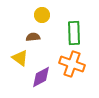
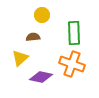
yellow triangle: rotated 42 degrees clockwise
purple diamond: rotated 40 degrees clockwise
